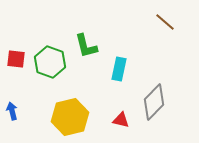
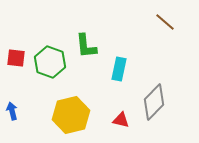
green L-shape: rotated 8 degrees clockwise
red square: moved 1 px up
yellow hexagon: moved 1 px right, 2 px up
